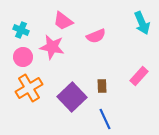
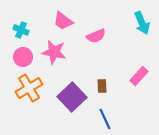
pink star: moved 2 px right, 5 px down
